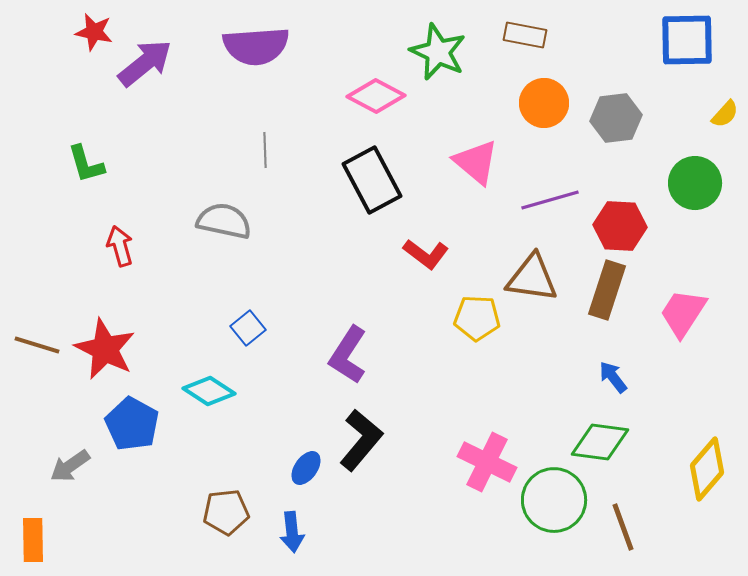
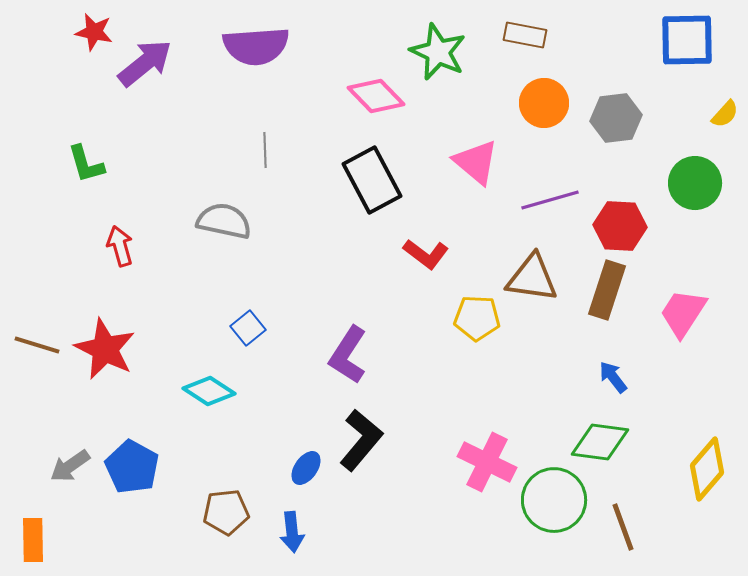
pink diamond at (376, 96): rotated 18 degrees clockwise
blue pentagon at (132, 424): moved 43 px down
